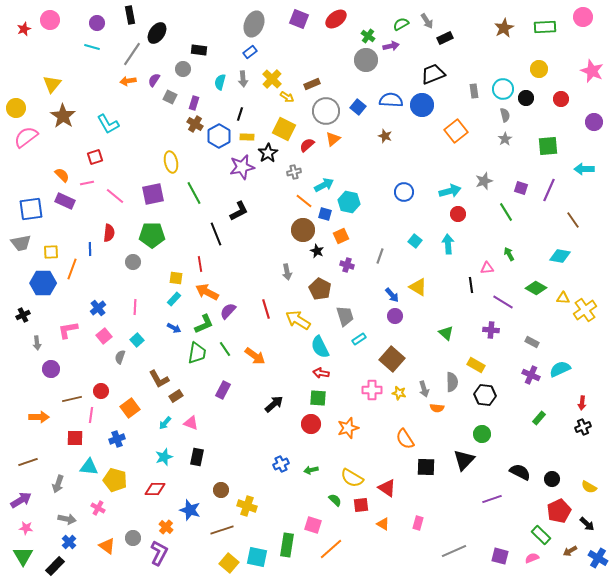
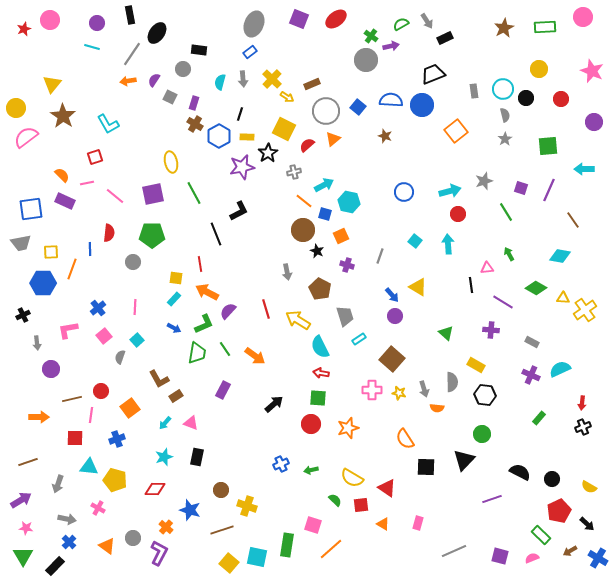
green cross at (368, 36): moved 3 px right
